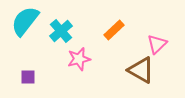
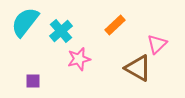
cyan semicircle: moved 1 px down
orange rectangle: moved 1 px right, 5 px up
brown triangle: moved 3 px left, 2 px up
purple square: moved 5 px right, 4 px down
